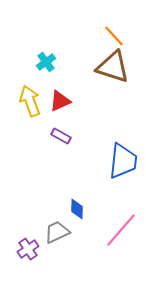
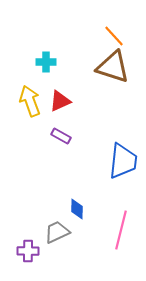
cyan cross: rotated 36 degrees clockwise
pink line: rotated 27 degrees counterclockwise
purple cross: moved 2 px down; rotated 35 degrees clockwise
